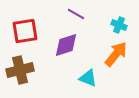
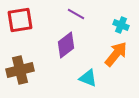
cyan cross: moved 2 px right
red square: moved 5 px left, 11 px up
purple diamond: rotated 20 degrees counterclockwise
